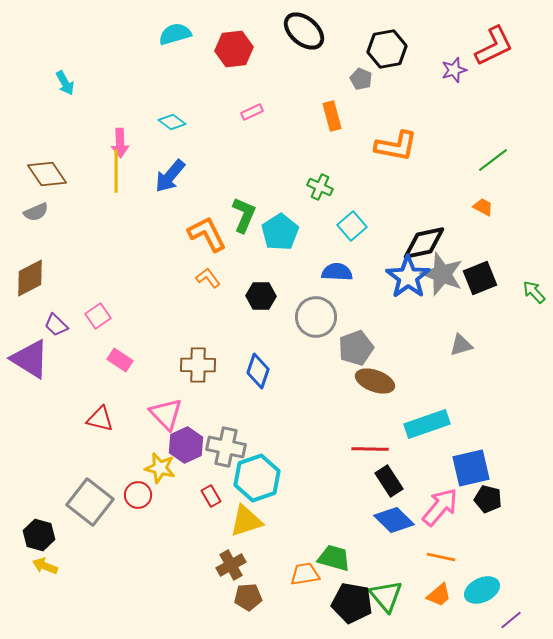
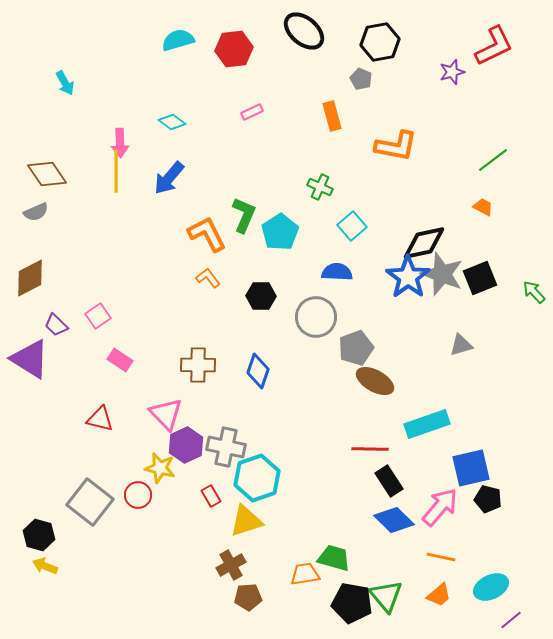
cyan semicircle at (175, 34): moved 3 px right, 6 px down
black hexagon at (387, 49): moved 7 px left, 7 px up
purple star at (454, 70): moved 2 px left, 2 px down
blue arrow at (170, 176): moved 1 px left, 2 px down
brown ellipse at (375, 381): rotated 9 degrees clockwise
cyan ellipse at (482, 590): moved 9 px right, 3 px up
